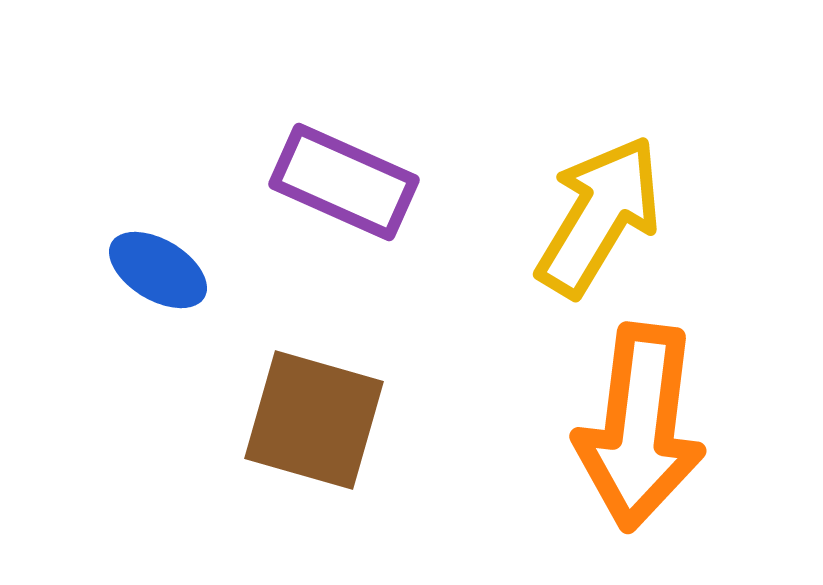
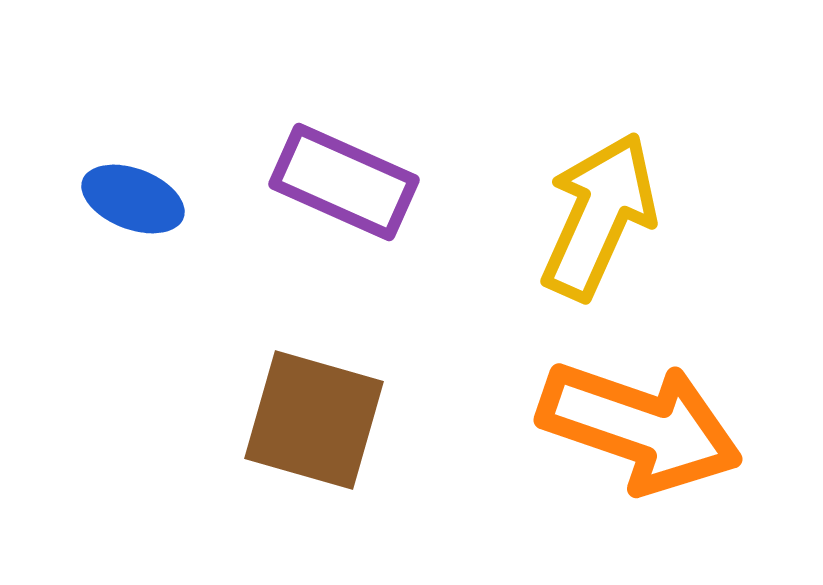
yellow arrow: rotated 7 degrees counterclockwise
blue ellipse: moved 25 px left, 71 px up; rotated 10 degrees counterclockwise
orange arrow: rotated 78 degrees counterclockwise
